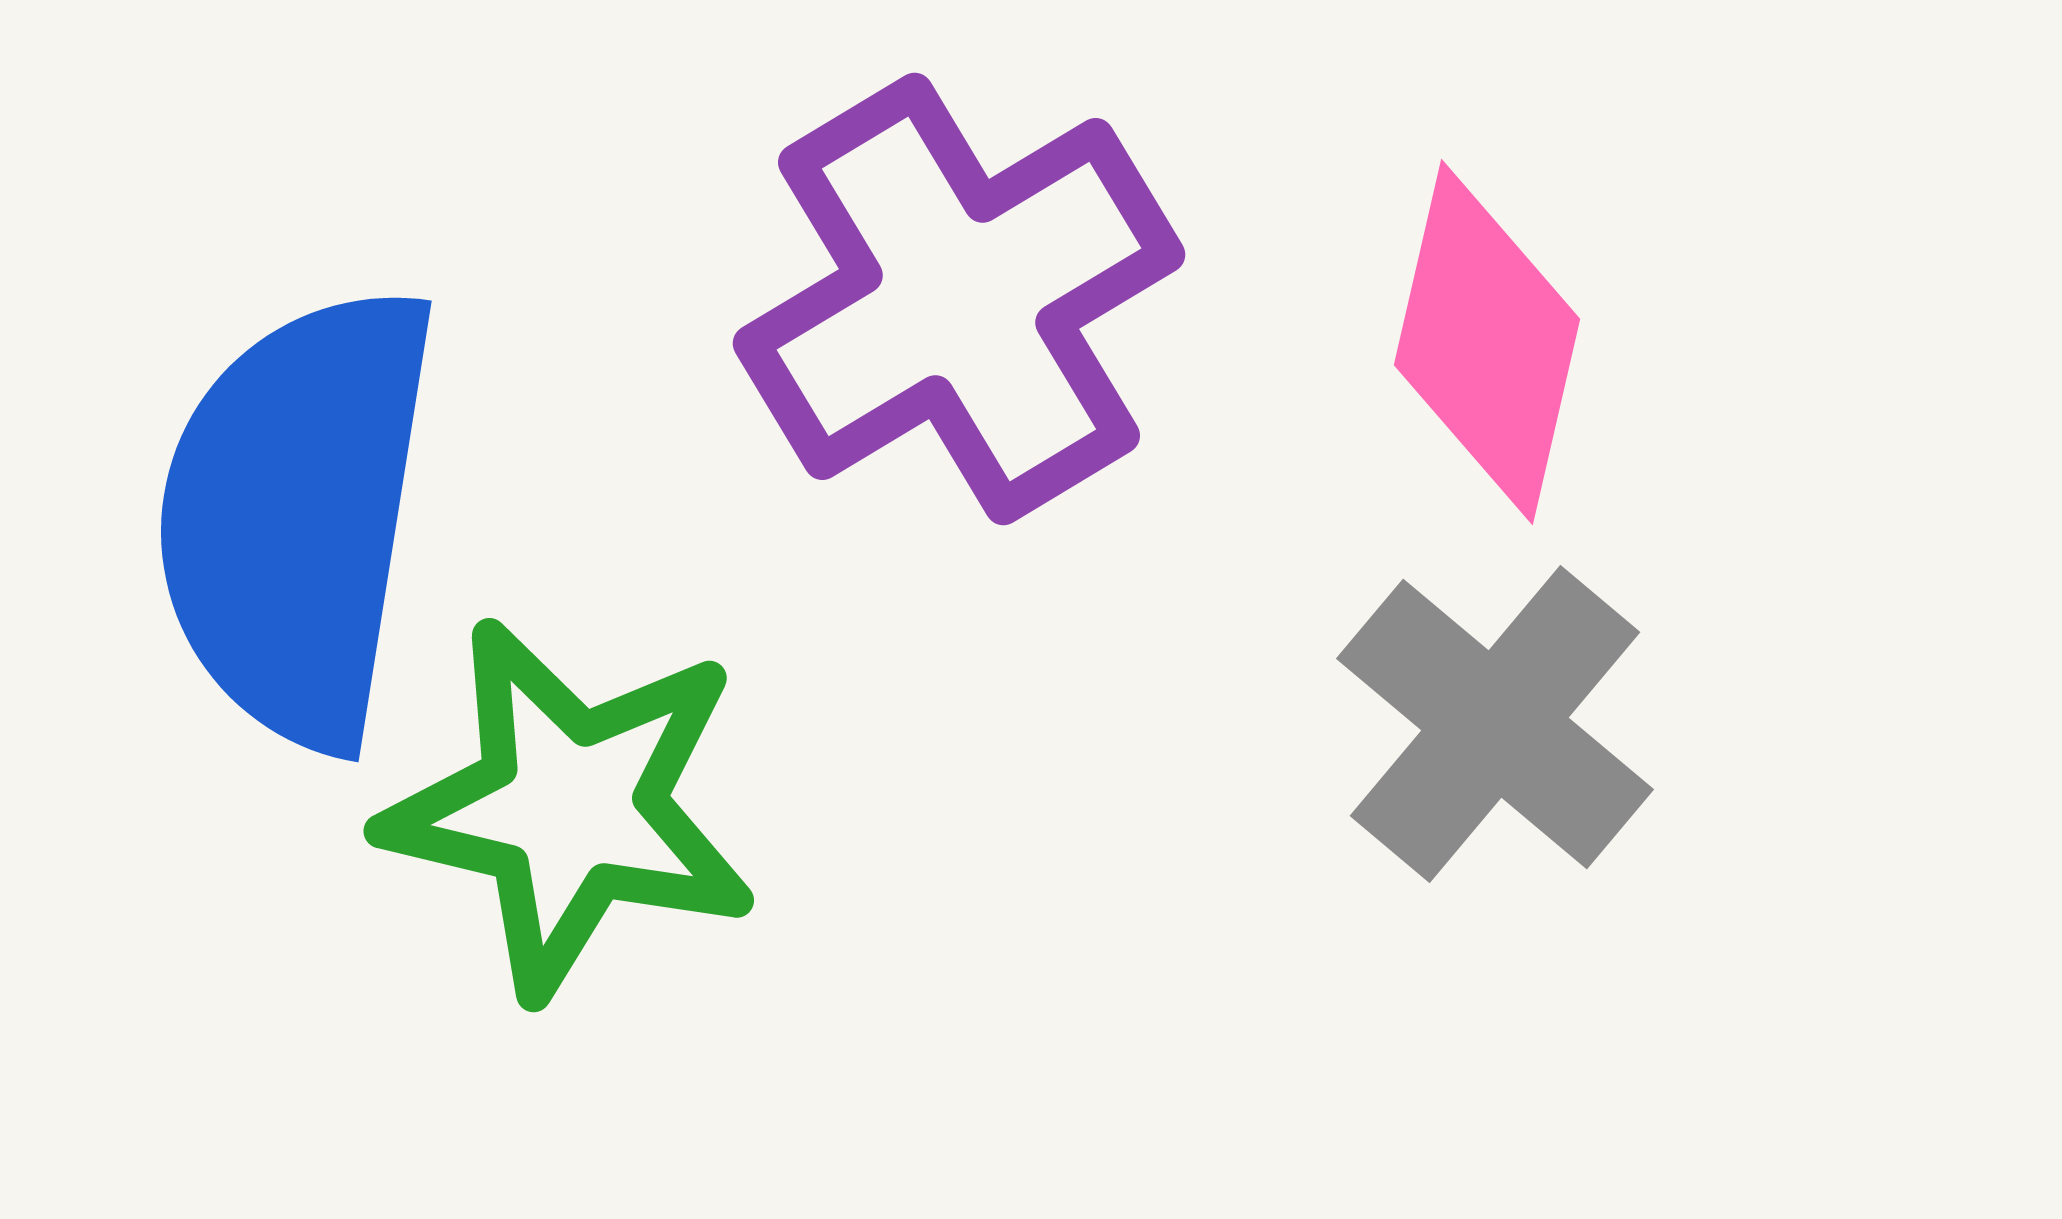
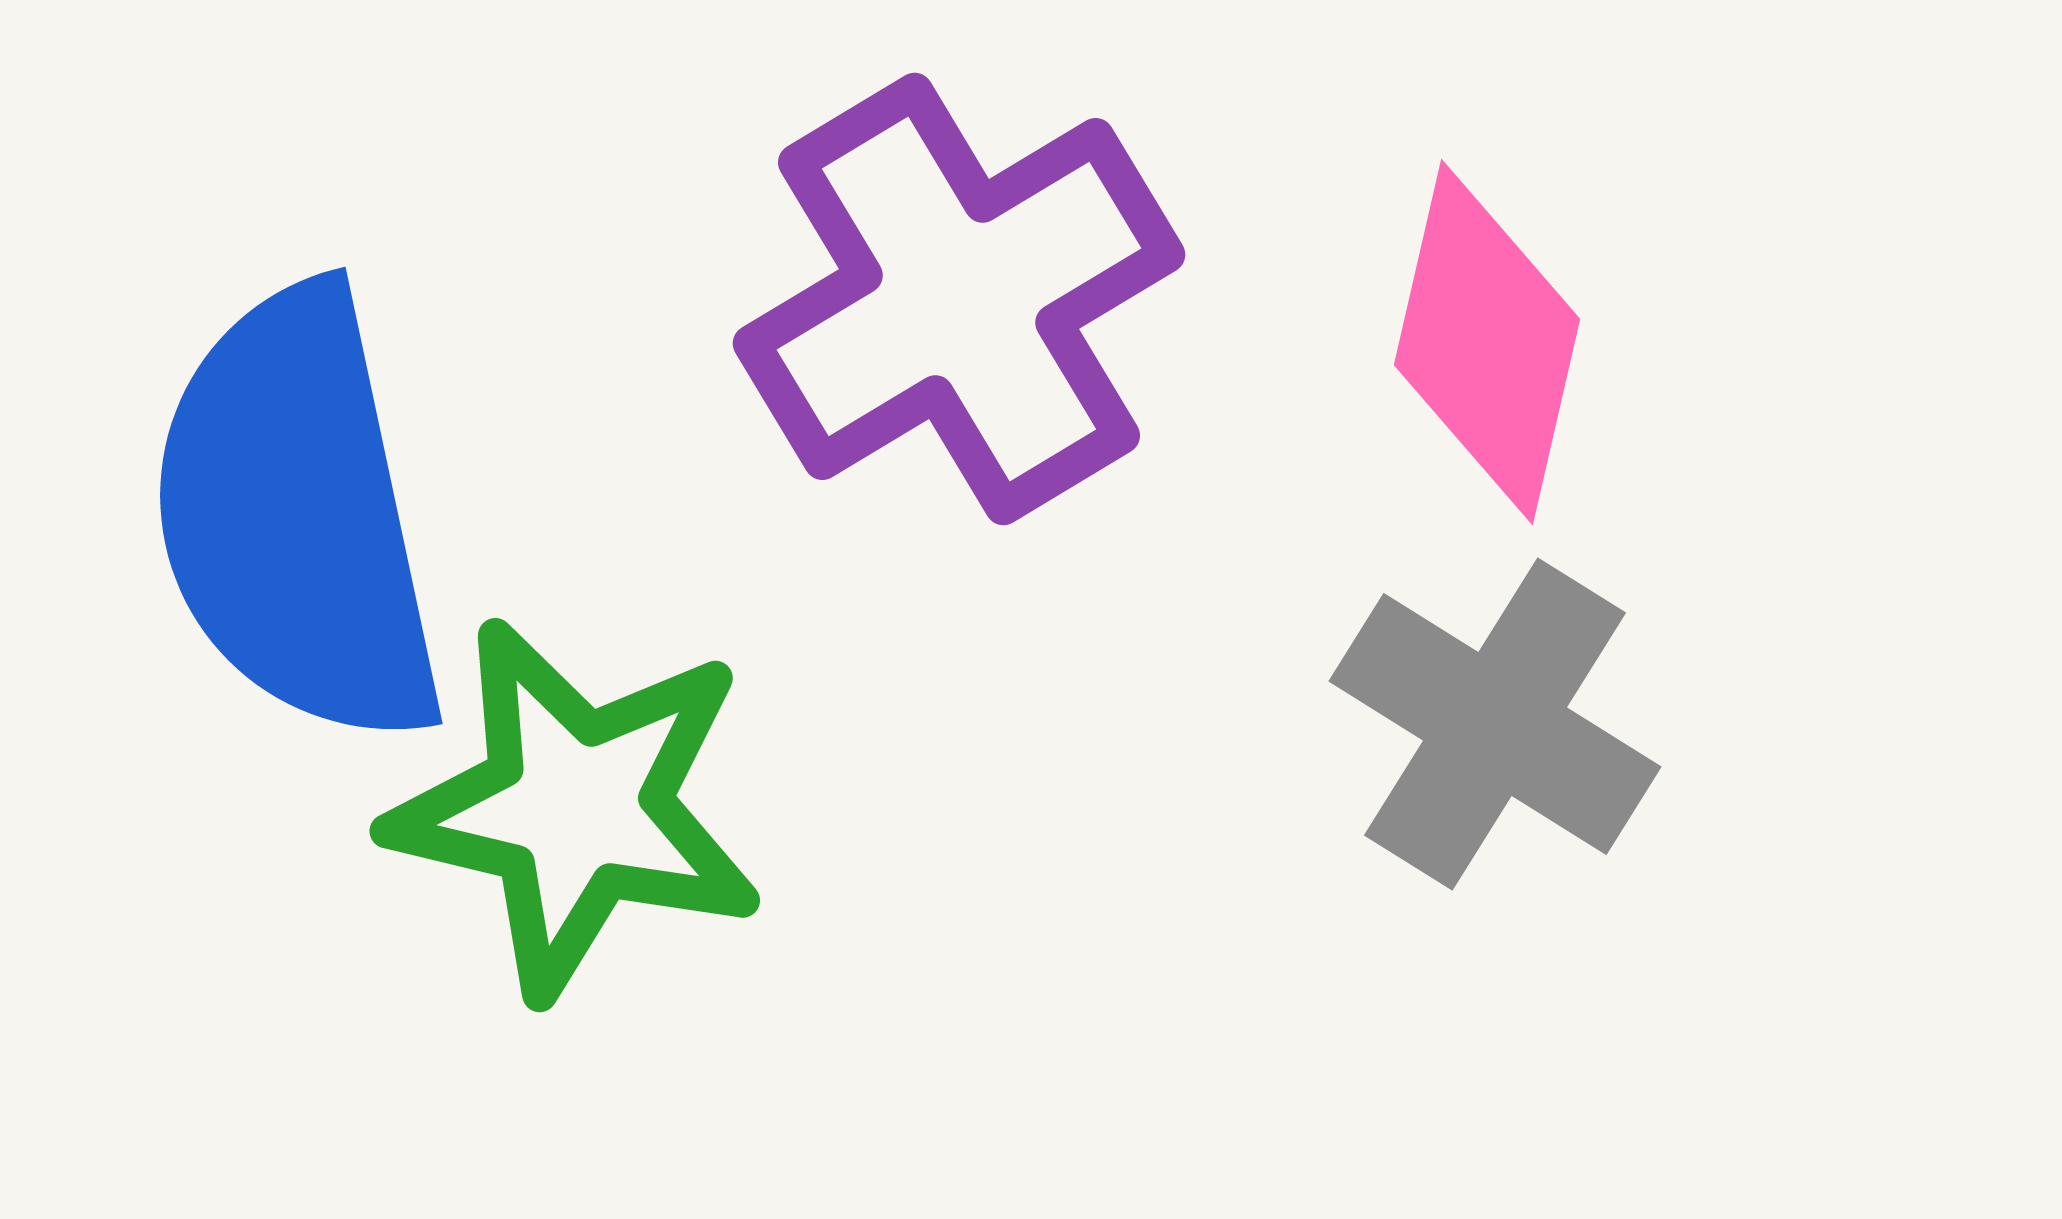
blue semicircle: rotated 21 degrees counterclockwise
gray cross: rotated 8 degrees counterclockwise
green star: moved 6 px right
